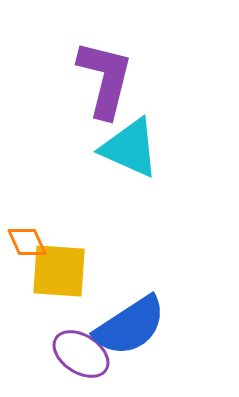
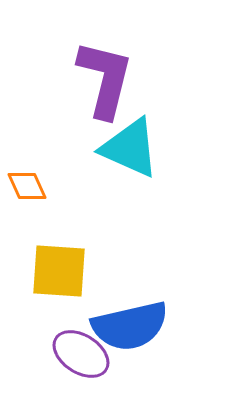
orange diamond: moved 56 px up
blue semicircle: rotated 20 degrees clockwise
